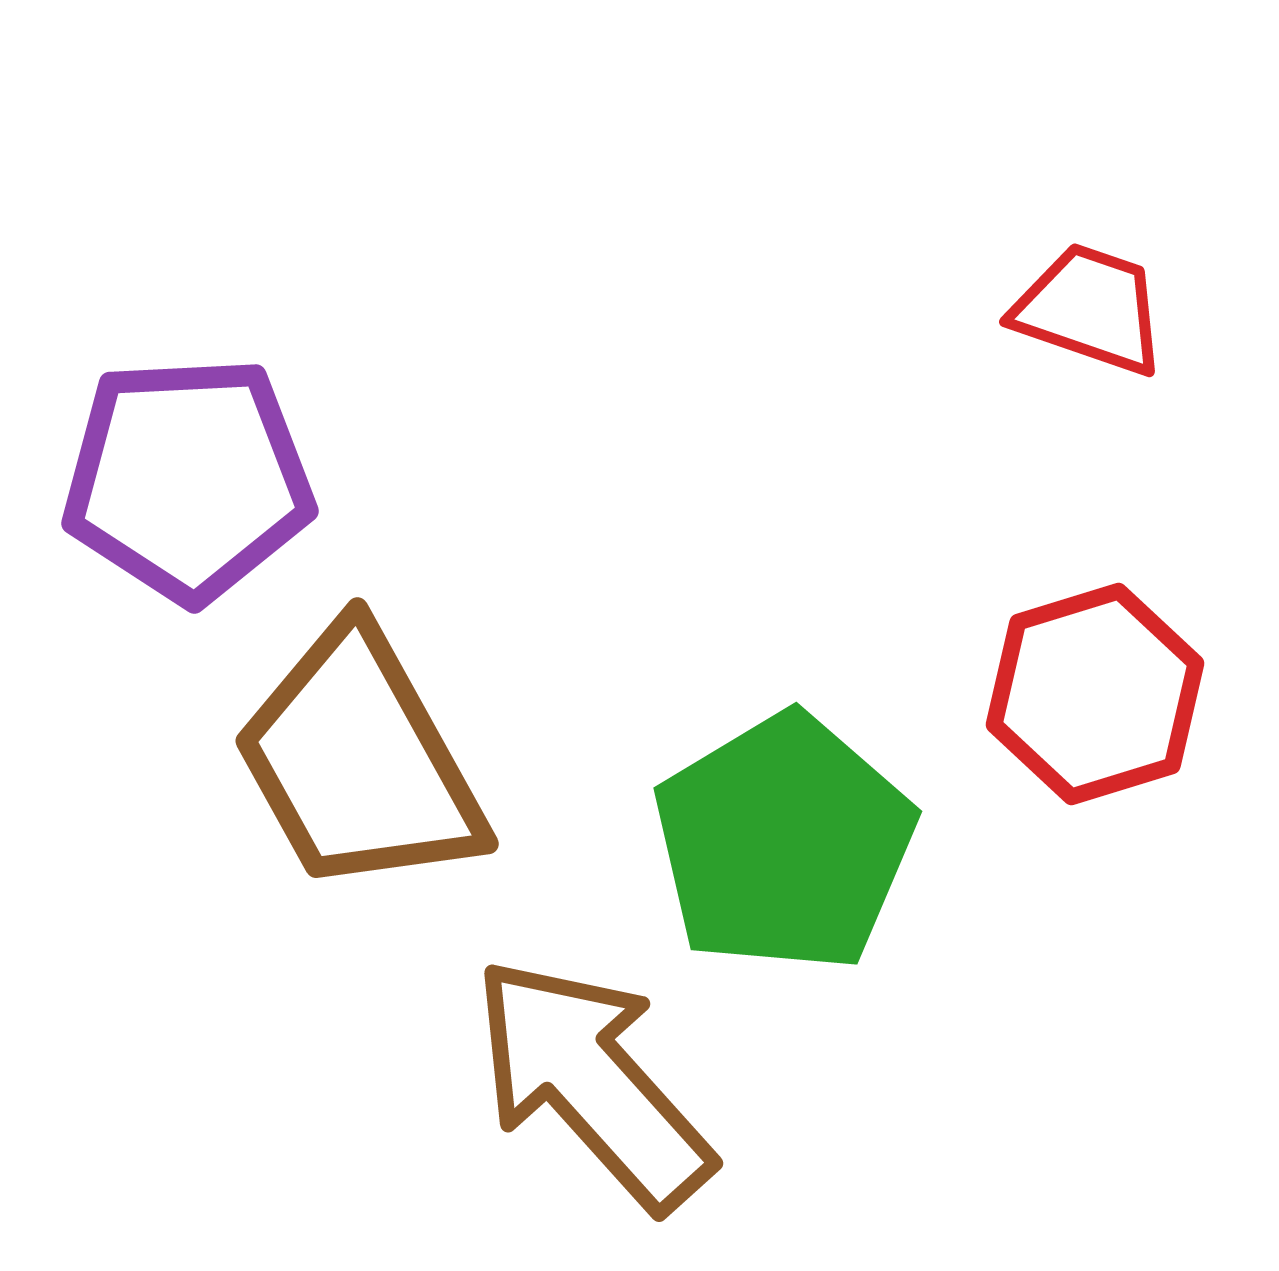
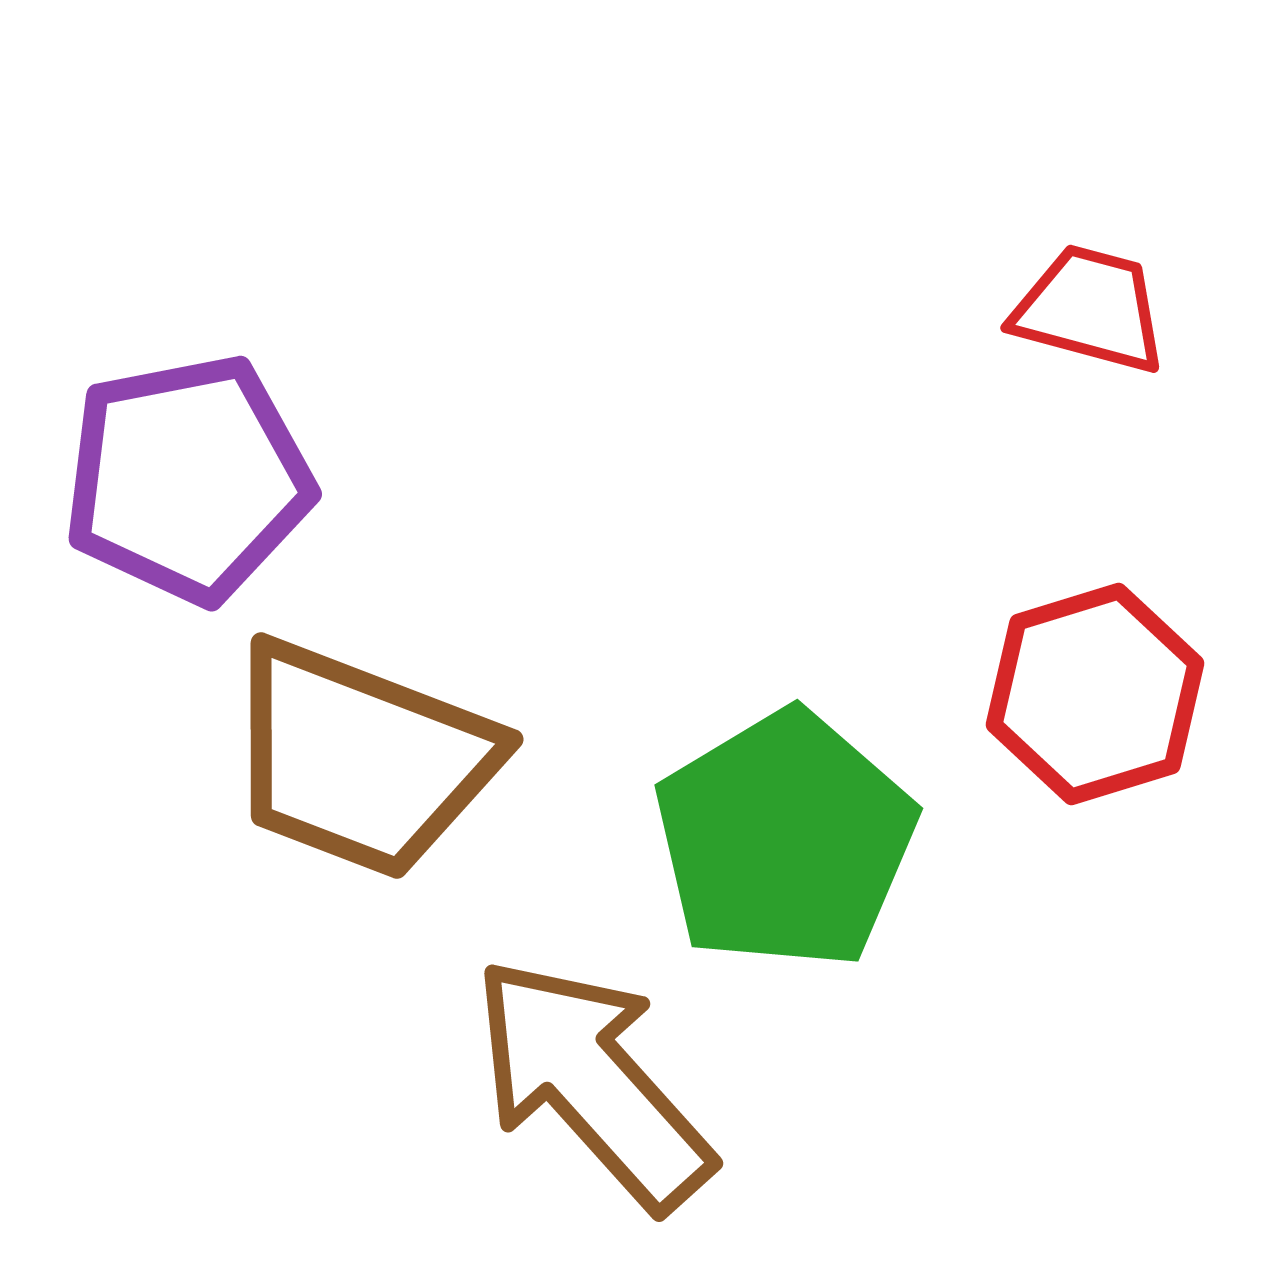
red trapezoid: rotated 4 degrees counterclockwise
purple pentagon: rotated 8 degrees counterclockwise
brown trapezoid: moved 2 px right, 2 px up; rotated 40 degrees counterclockwise
green pentagon: moved 1 px right, 3 px up
